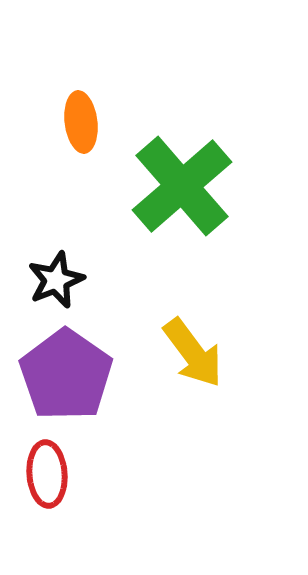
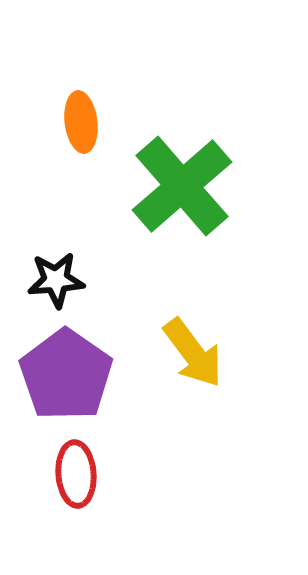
black star: rotated 18 degrees clockwise
red ellipse: moved 29 px right
